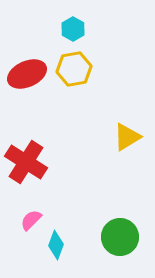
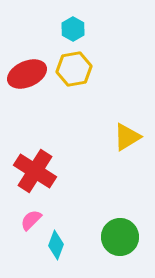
red cross: moved 9 px right, 9 px down
